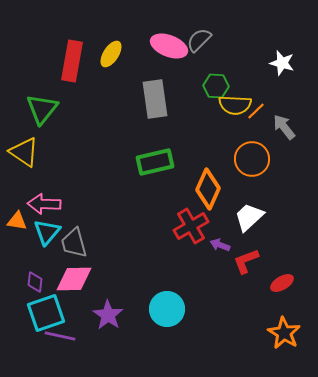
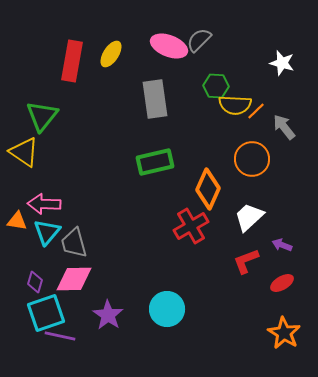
green triangle: moved 7 px down
purple arrow: moved 62 px right
purple diamond: rotated 10 degrees clockwise
